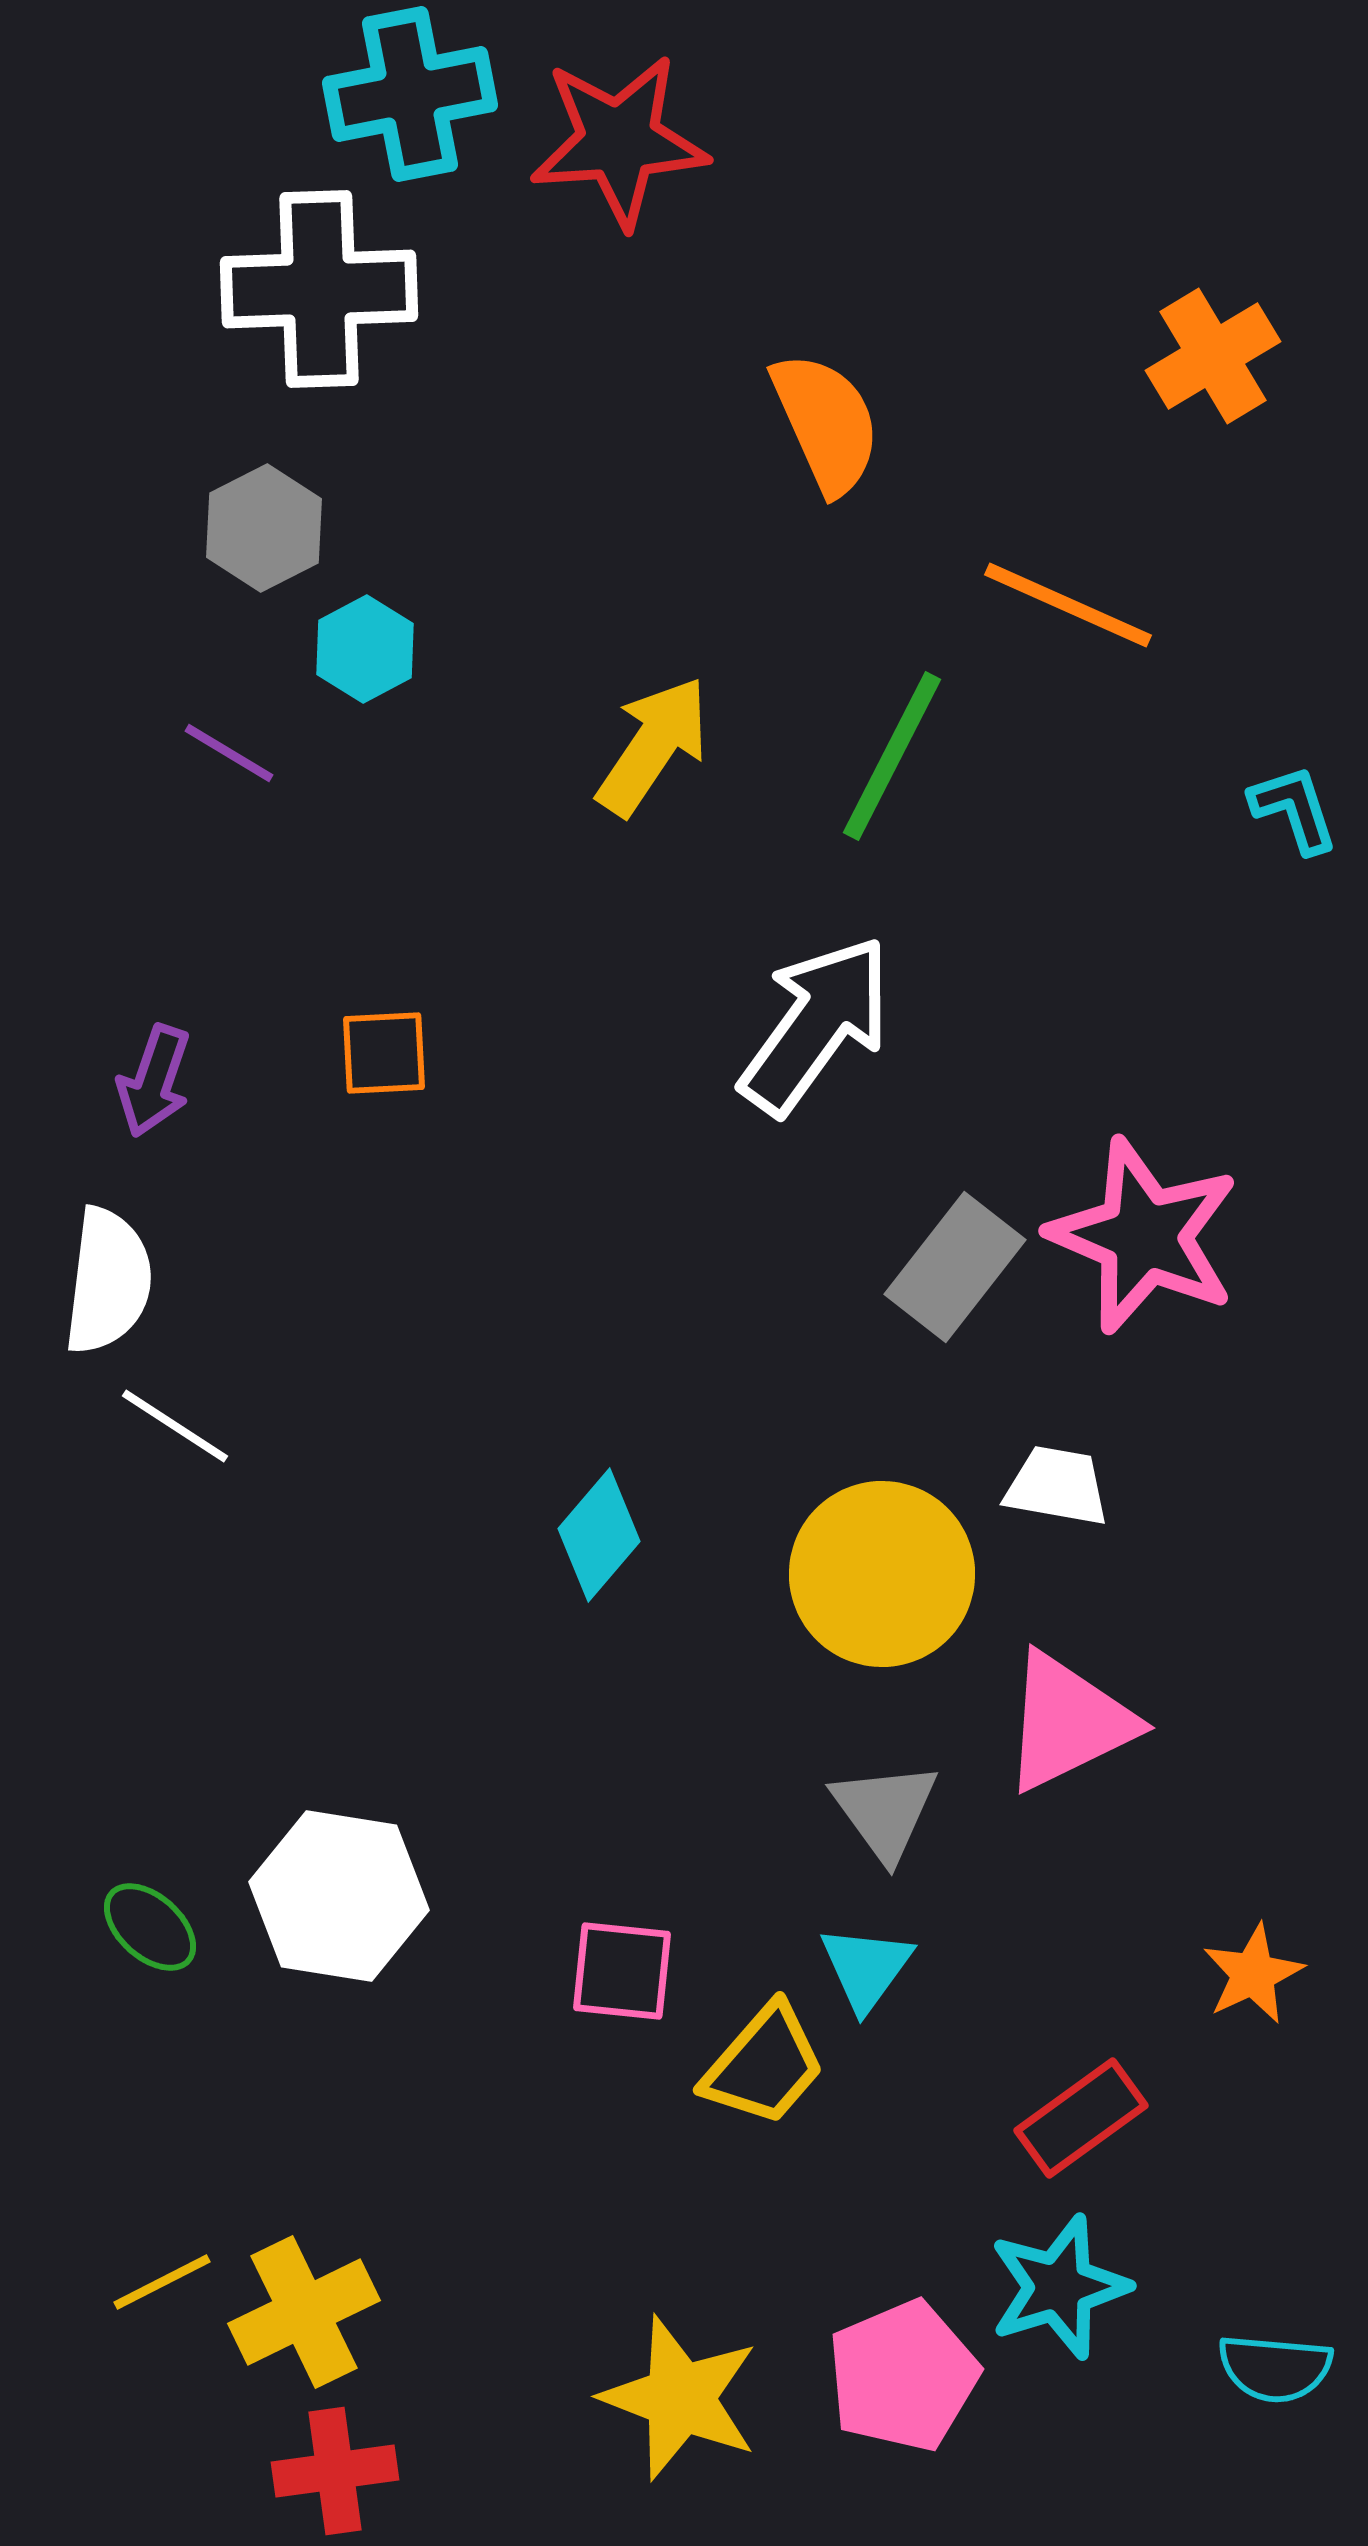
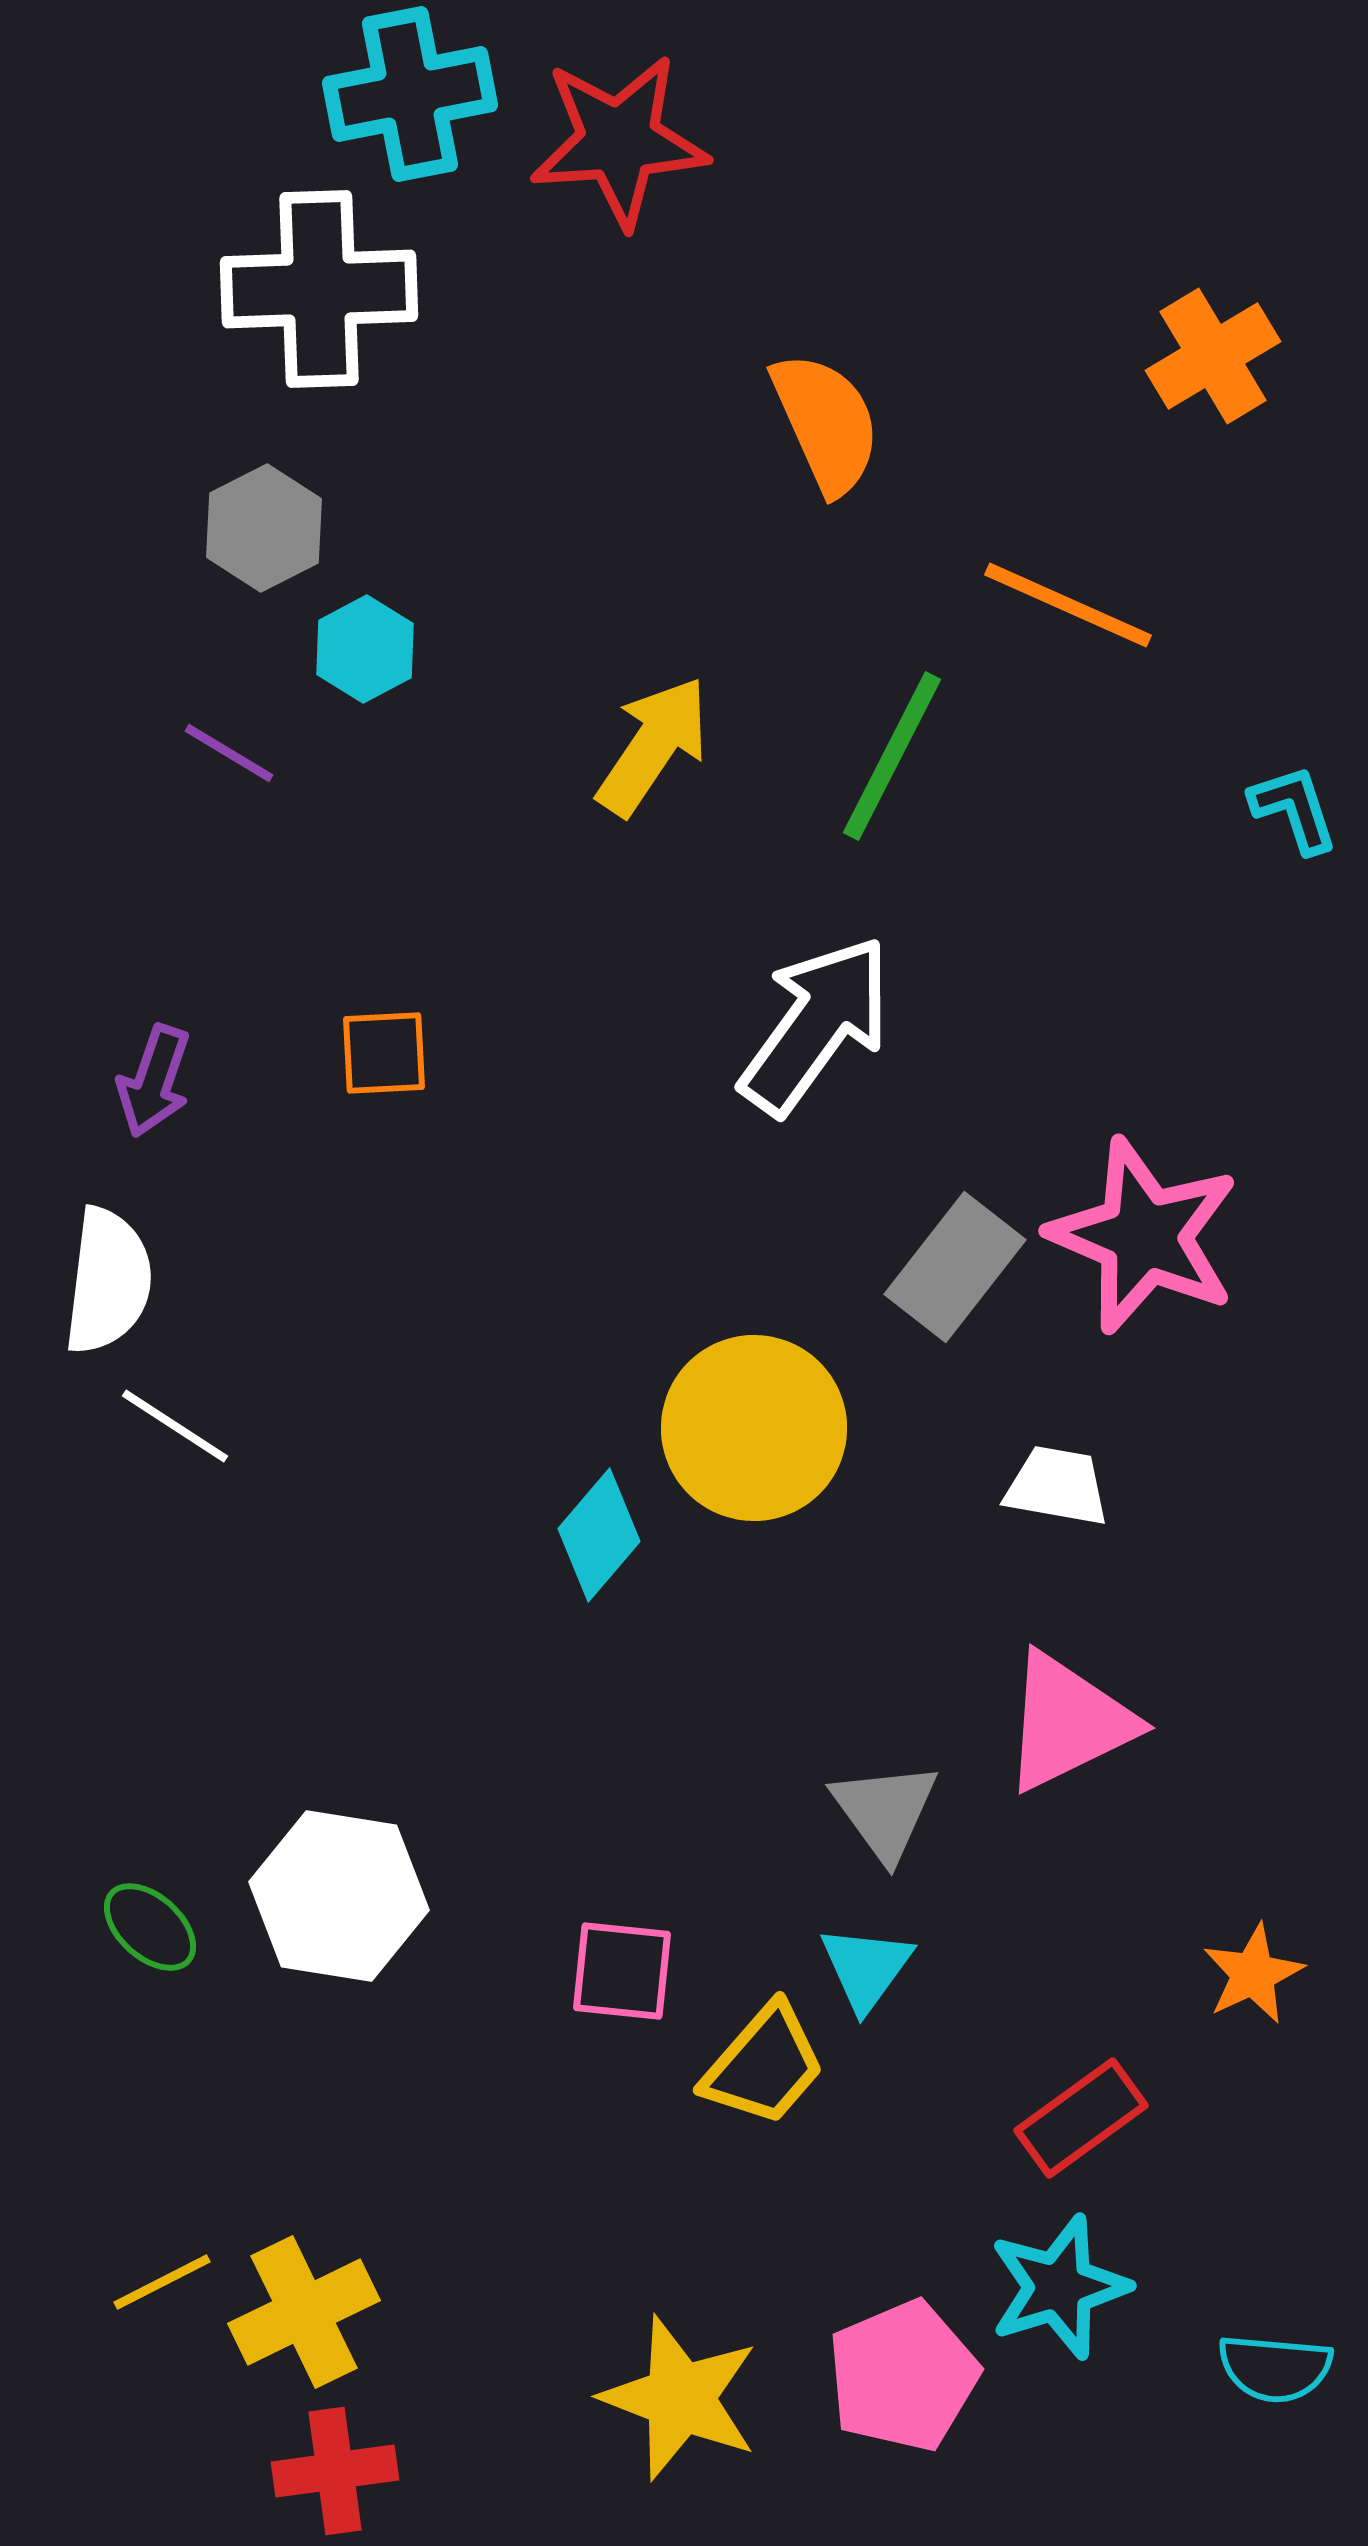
yellow circle: moved 128 px left, 146 px up
